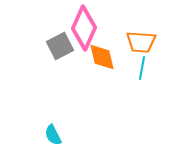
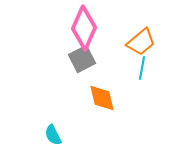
orange trapezoid: rotated 44 degrees counterclockwise
gray square: moved 22 px right, 13 px down
orange diamond: moved 41 px down
